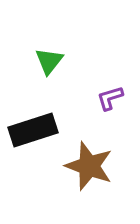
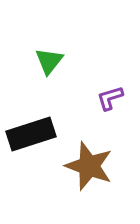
black rectangle: moved 2 px left, 4 px down
